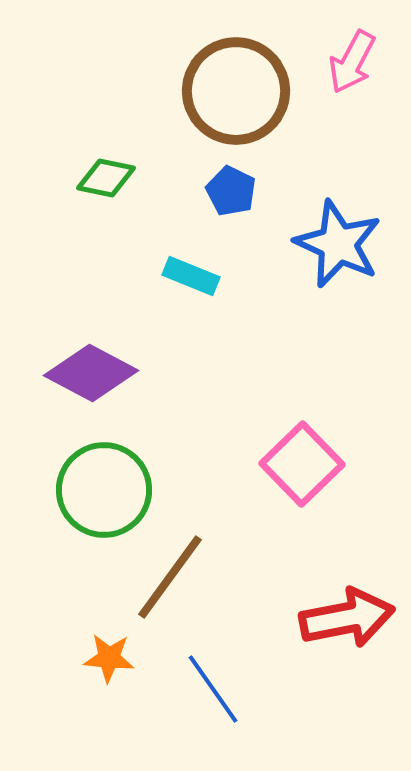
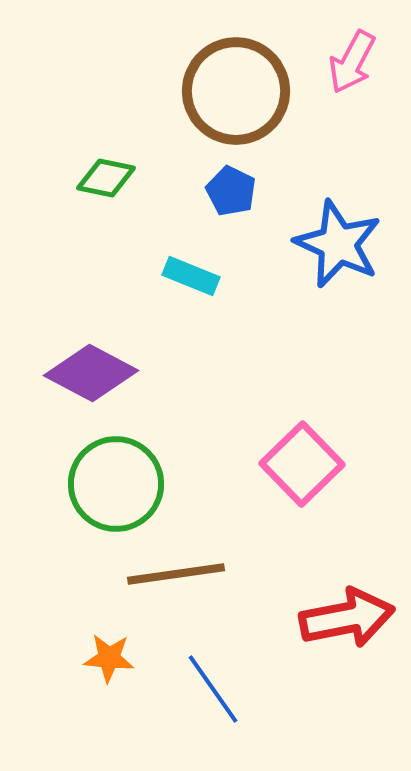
green circle: moved 12 px right, 6 px up
brown line: moved 6 px right, 3 px up; rotated 46 degrees clockwise
